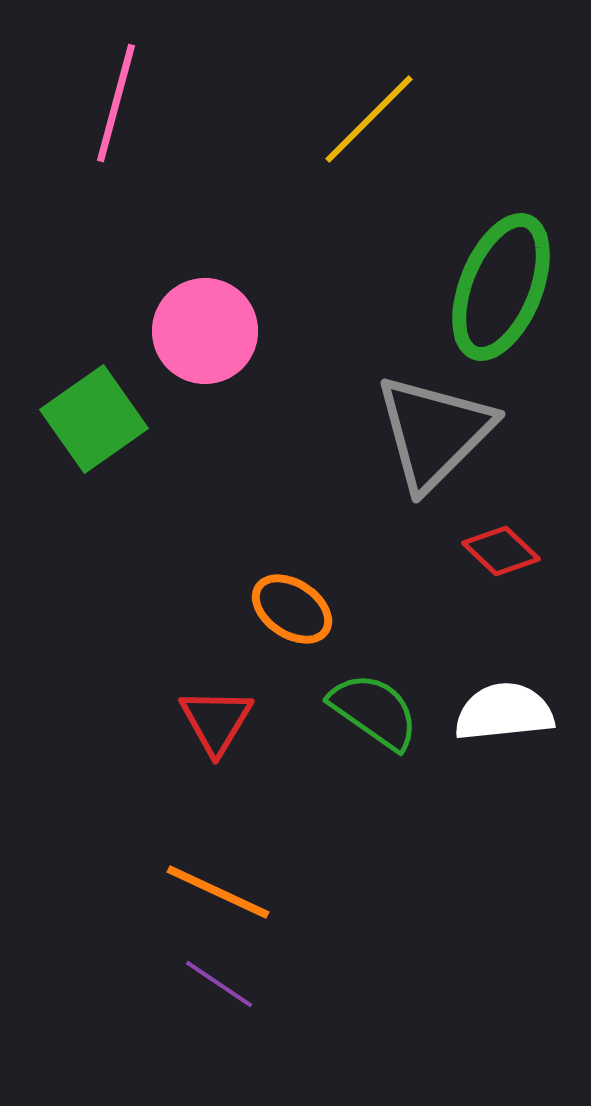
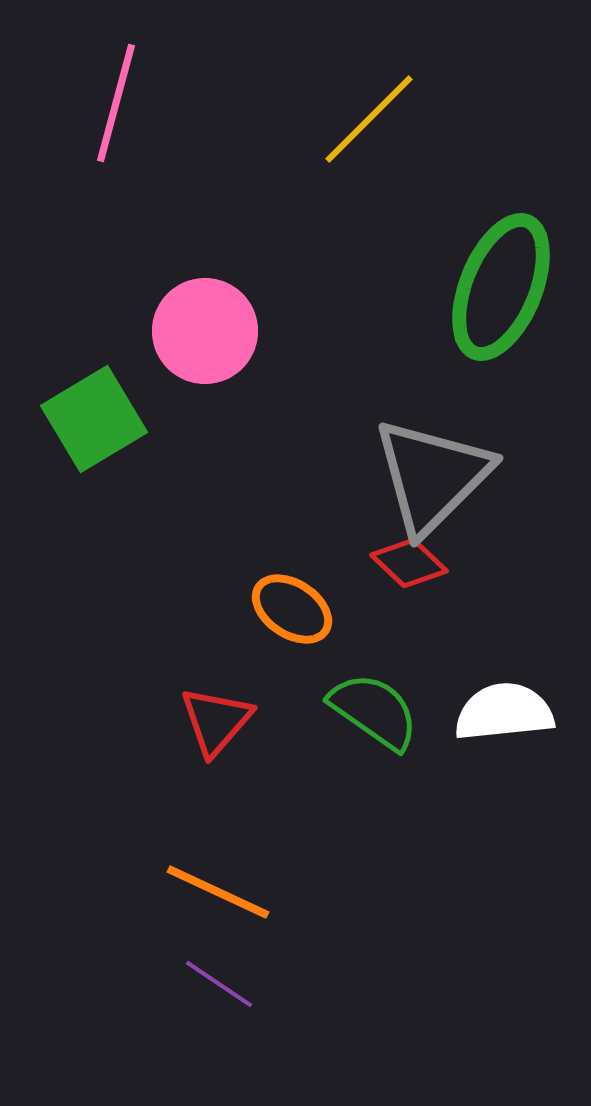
green square: rotated 4 degrees clockwise
gray triangle: moved 2 px left, 44 px down
red diamond: moved 92 px left, 12 px down
red triangle: rotated 10 degrees clockwise
